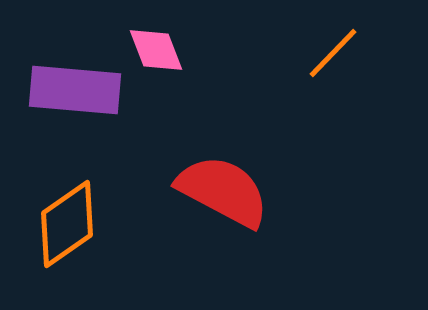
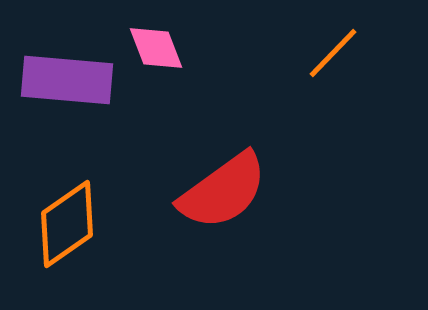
pink diamond: moved 2 px up
purple rectangle: moved 8 px left, 10 px up
red semicircle: rotated 116 degrees clockwise
